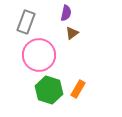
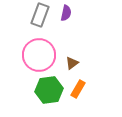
gray rectangle: moved 14 px right, 7 px up
brown triangle: moved 30 px down
green hexagon: rotated 24 degrees counterclockwise
